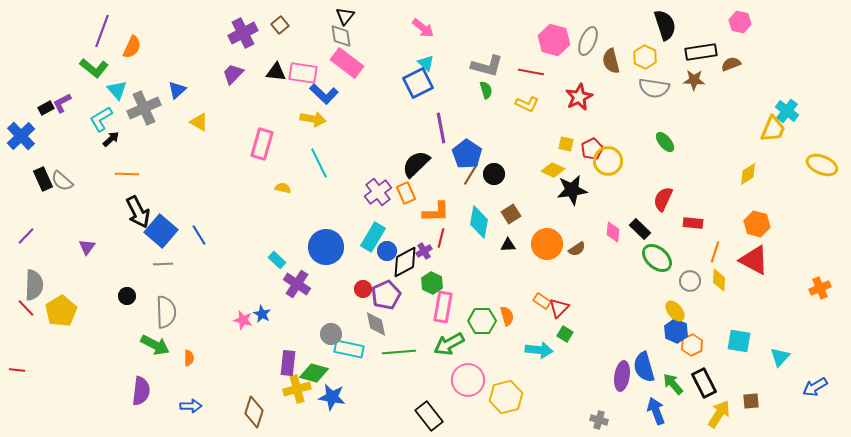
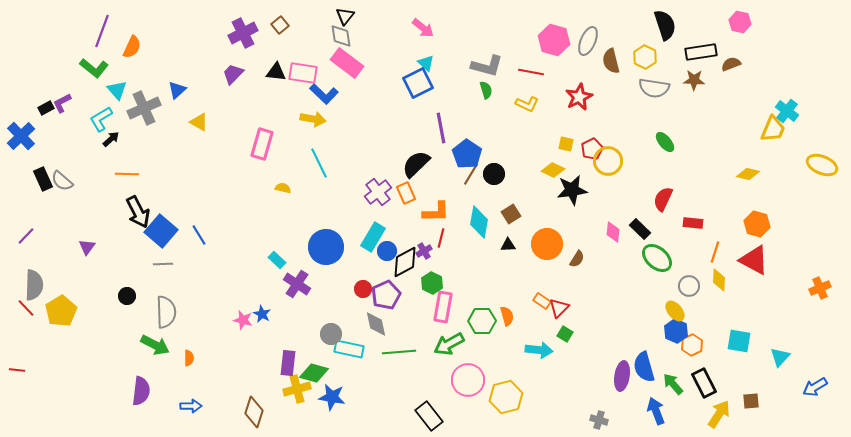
yellow diamond at (748, 174): rotated 45 degrees clockwise
brown semicircle at (577, 249): moved 10 px down; rotated 24 degrees counterclockwise
gray circle at (690, 281): moved 1 px left, 5 px down
